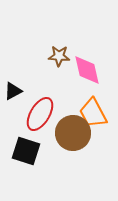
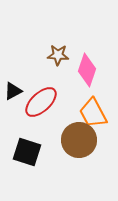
brown star: moved 1 px left, 1 px up
pink diamond: rotated 32 degrees clockwise
red ellipse: moved 1 px right, 12 px up; rotated 16 degrees clockwise
brown circle: moved 6 px right, 7 px down
black square: moved 1 px right, 1 px down
